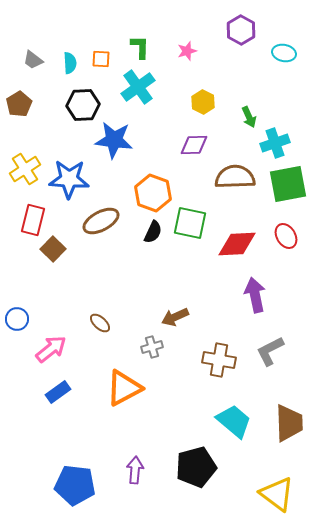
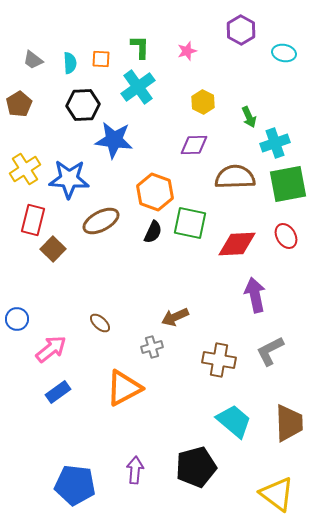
orange hexagon at (153, 193): moved 2 px right, 1 px up
